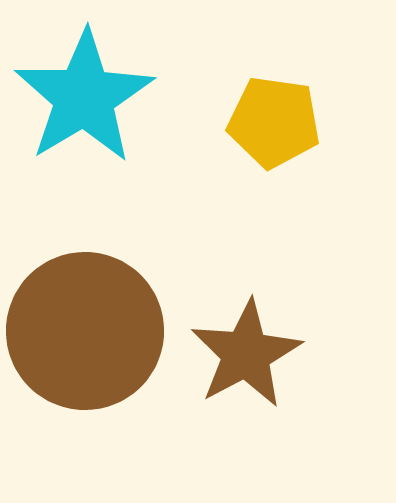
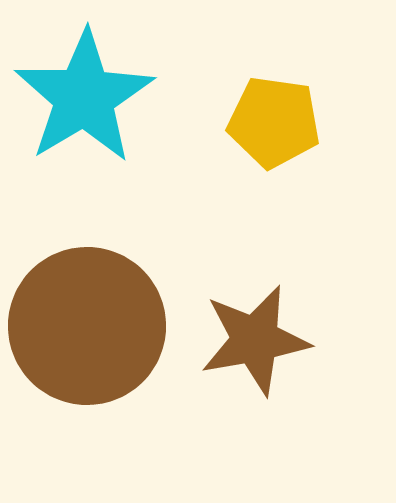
brown circle: moved 2 px right, 5 px up
brown star: moved 9 px right, 14 px up; rotated 18 degrees clockwise
